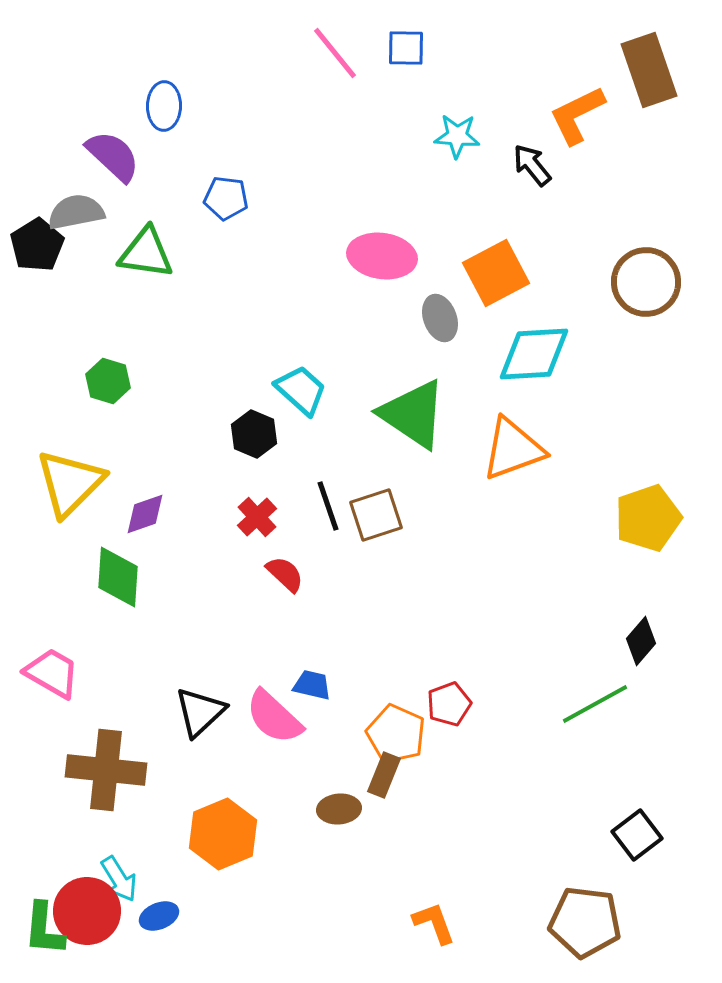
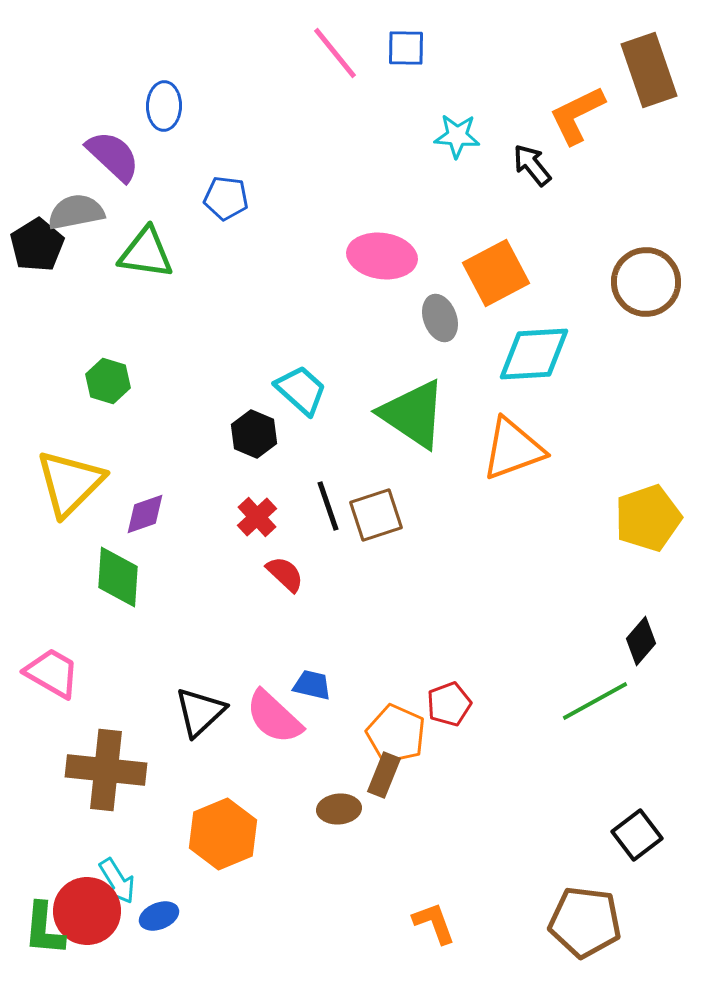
green line at (595, 704): moved 3 px up
cyan arrow at (119, 879): moved 2 px left, 2 px down
